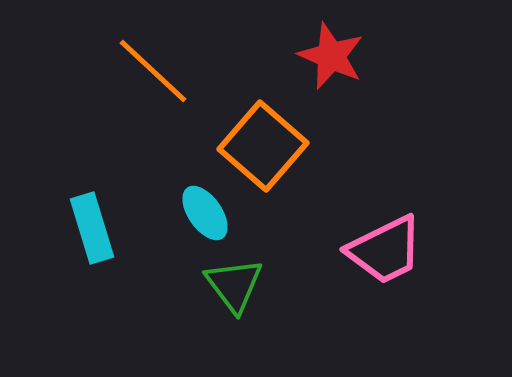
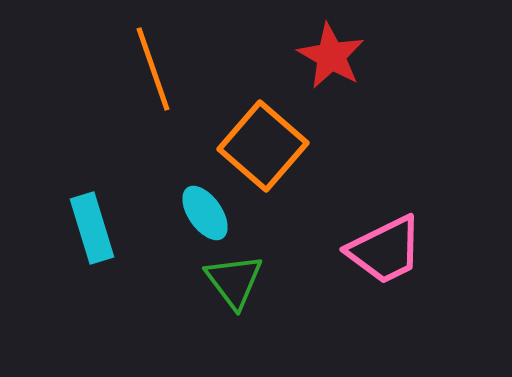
red star: rotated 6 degrees clockwise
orange line: moved 2 px up; rotated 28 degrees clockwise
green triangle: moved 4 px up
